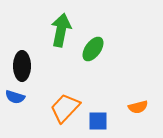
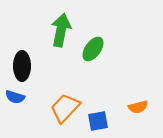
blue square: rotated 10 degrees counterclockwise
